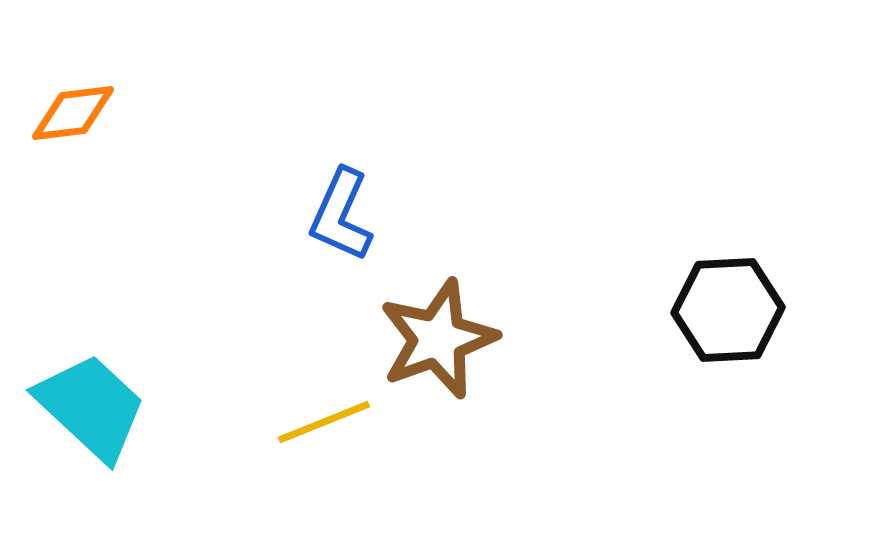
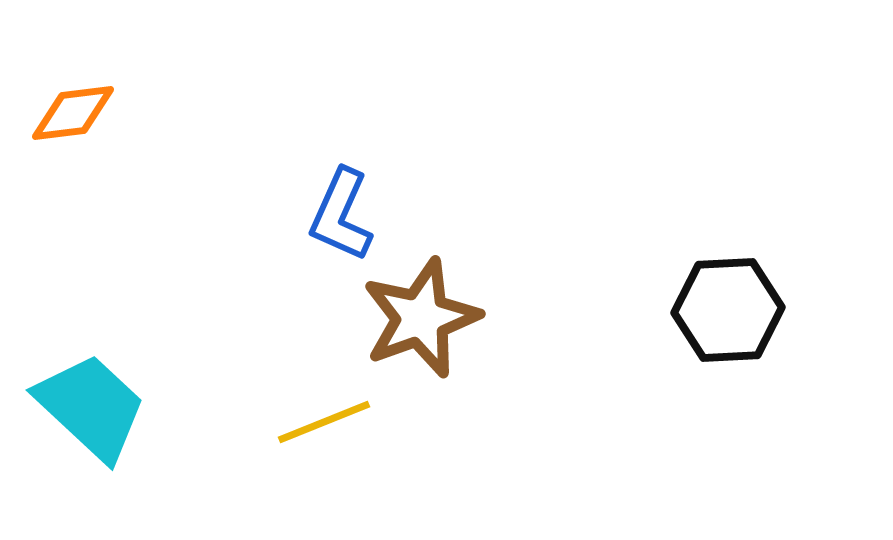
brown star: moved 17 px left, 21 px up
